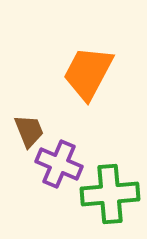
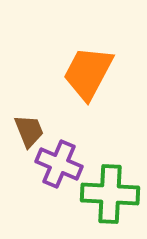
green cross: rotated 8 degrees clockwise
